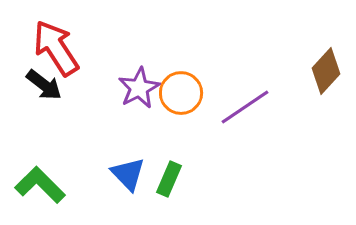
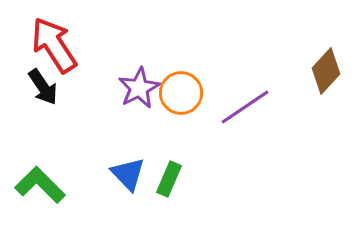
red arrow: moved 2 px left, 3 px up
black arrow: moved 1 px left, 2 px down; rotated 18 degrees clockwise
